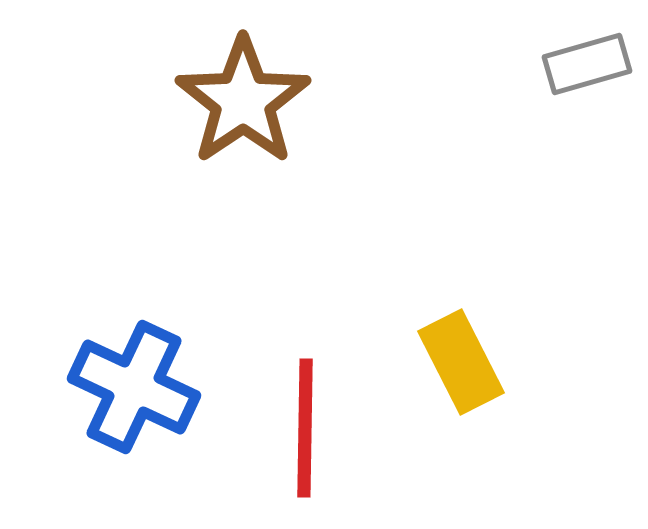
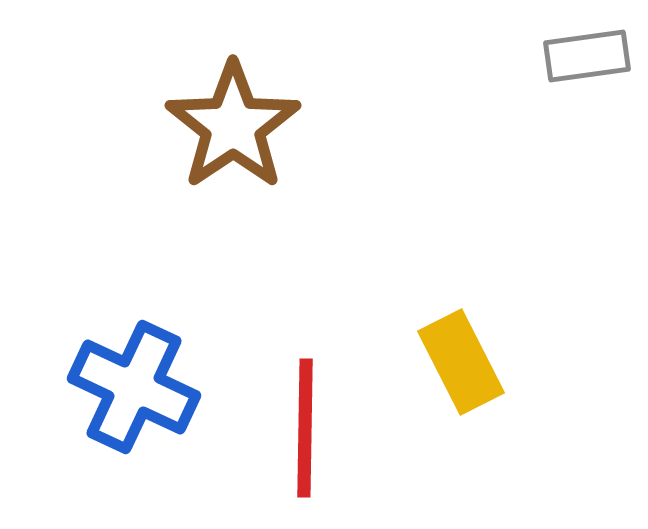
gray rectangle: moved 8 px up; rotated 8 degrees clockwise
brown star: moved 10 px left, 25 px down
